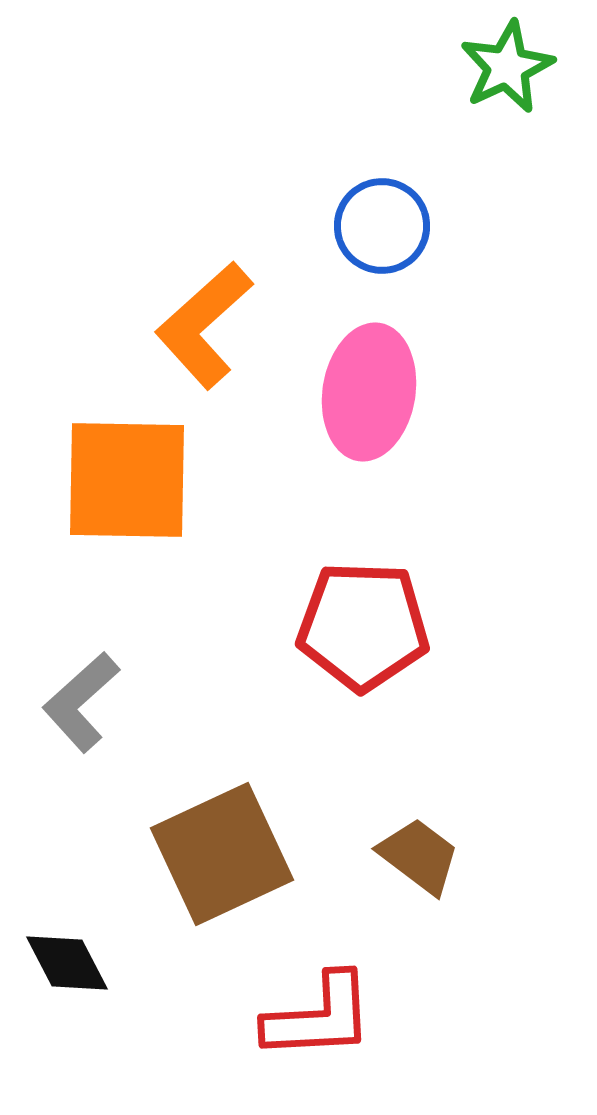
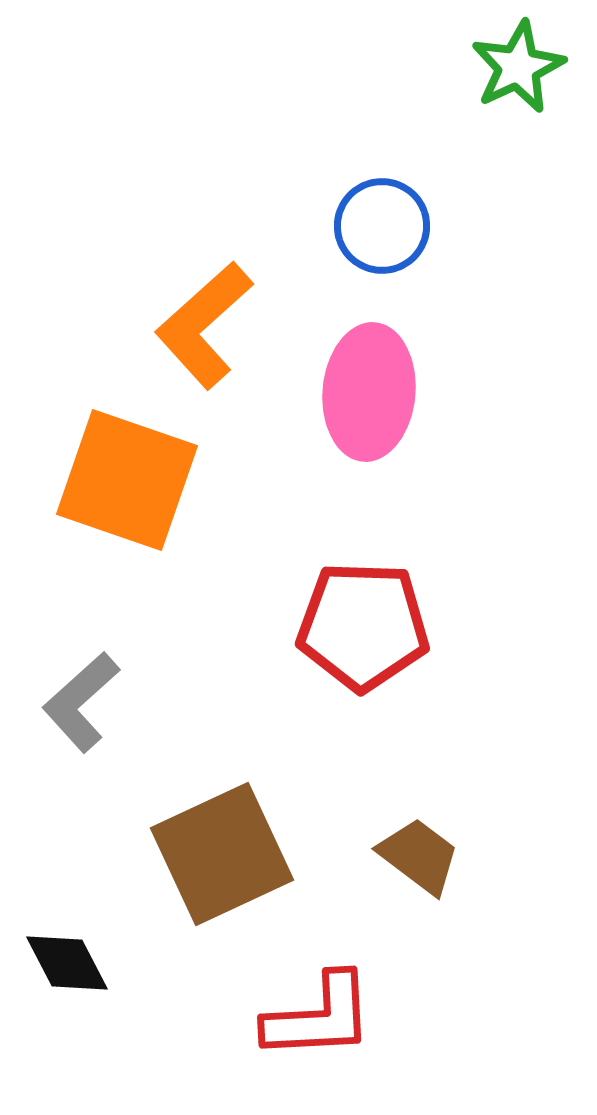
green star: moved 11 px right
pink ellipse: rotated 4 degrees counterclockwise
orange square: rotated 18 degrees clockwise
